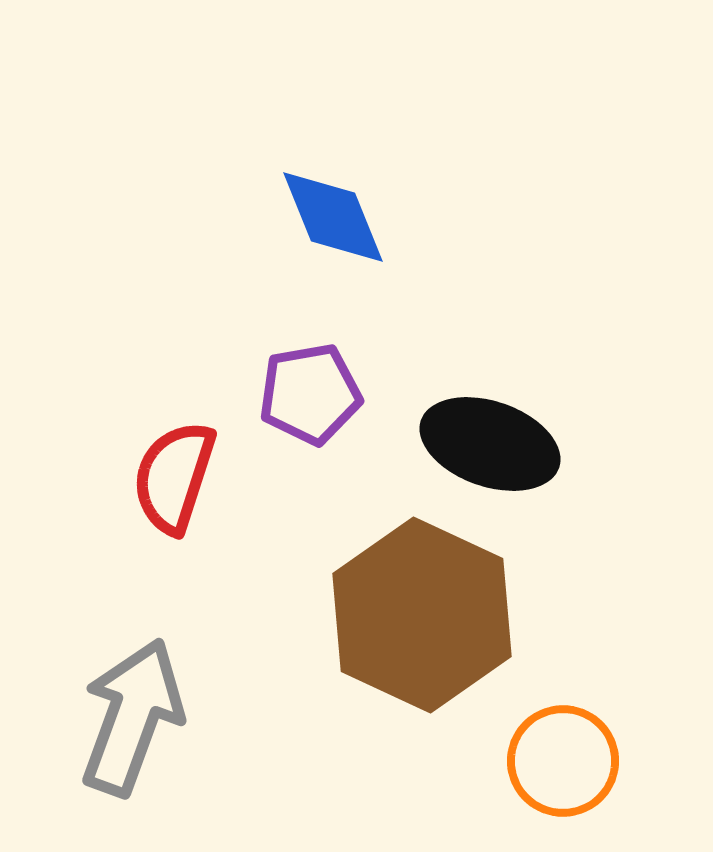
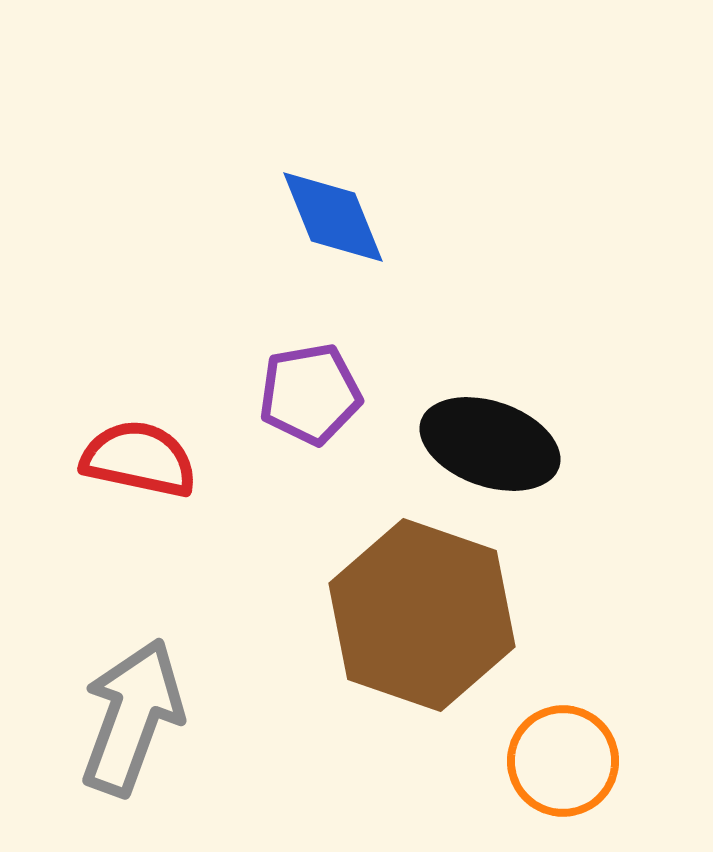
red semicircle: moved 35 px left, 18 px up; rotated 84 degrees clockwise
brown hexagon: rotated 6 degrees counterclockwise
